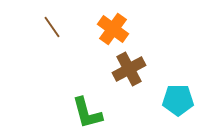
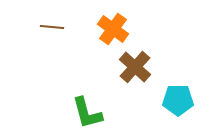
brown line: rotated 50 degrees counterclockwise
brown cross: moved 6 px right, 2 px up; rotated 20 degrees counterclockwise
